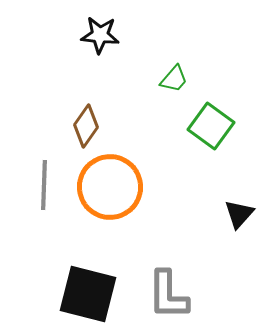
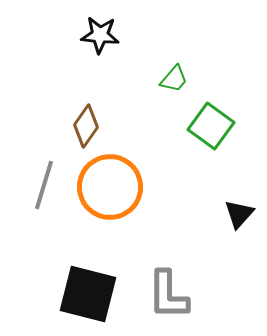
gray line: rotated 15 degrees clockwise
